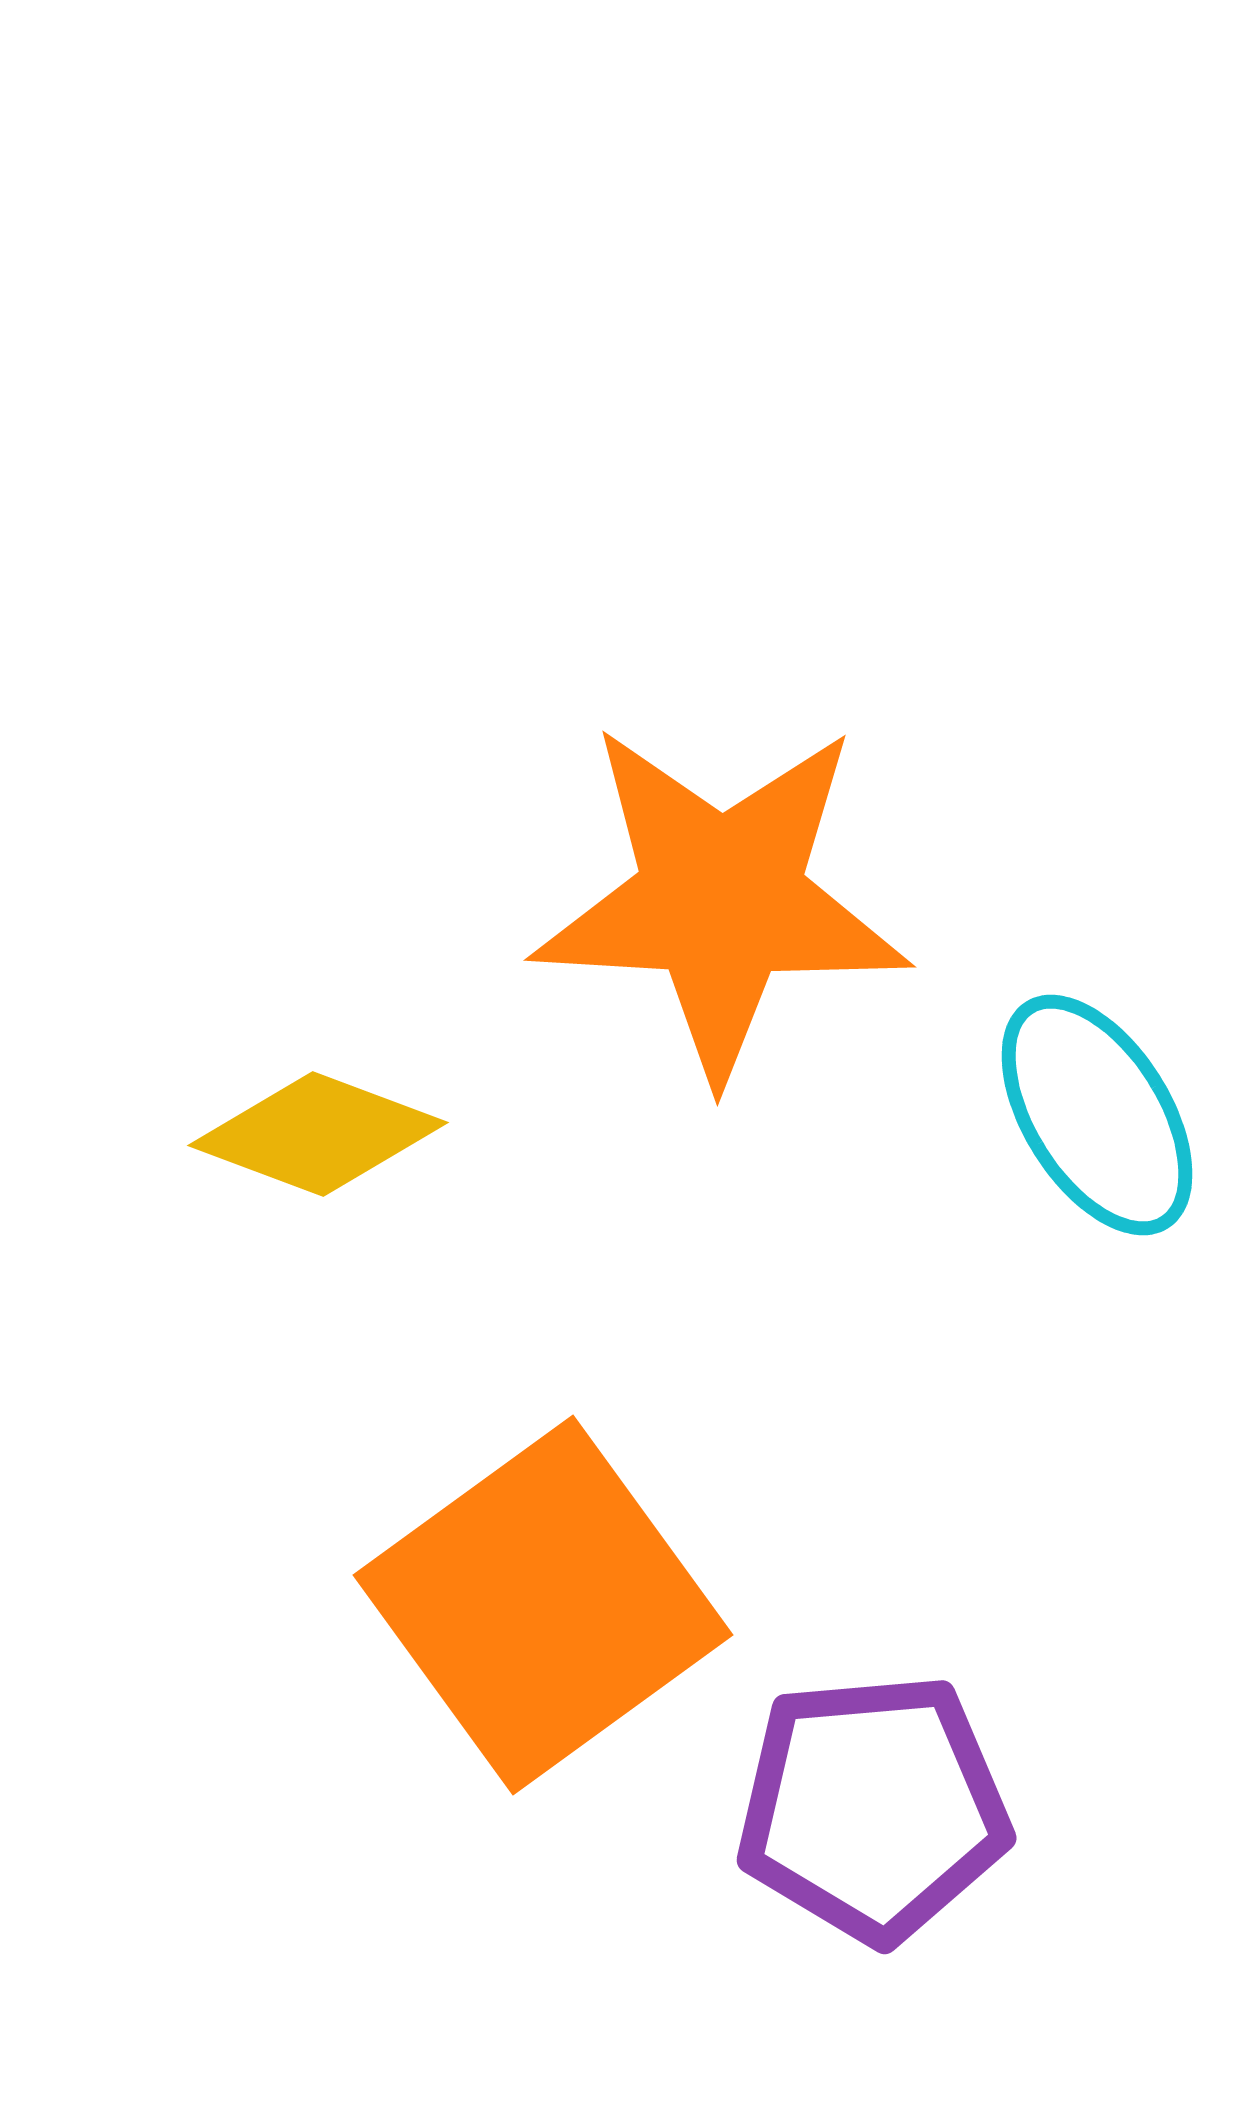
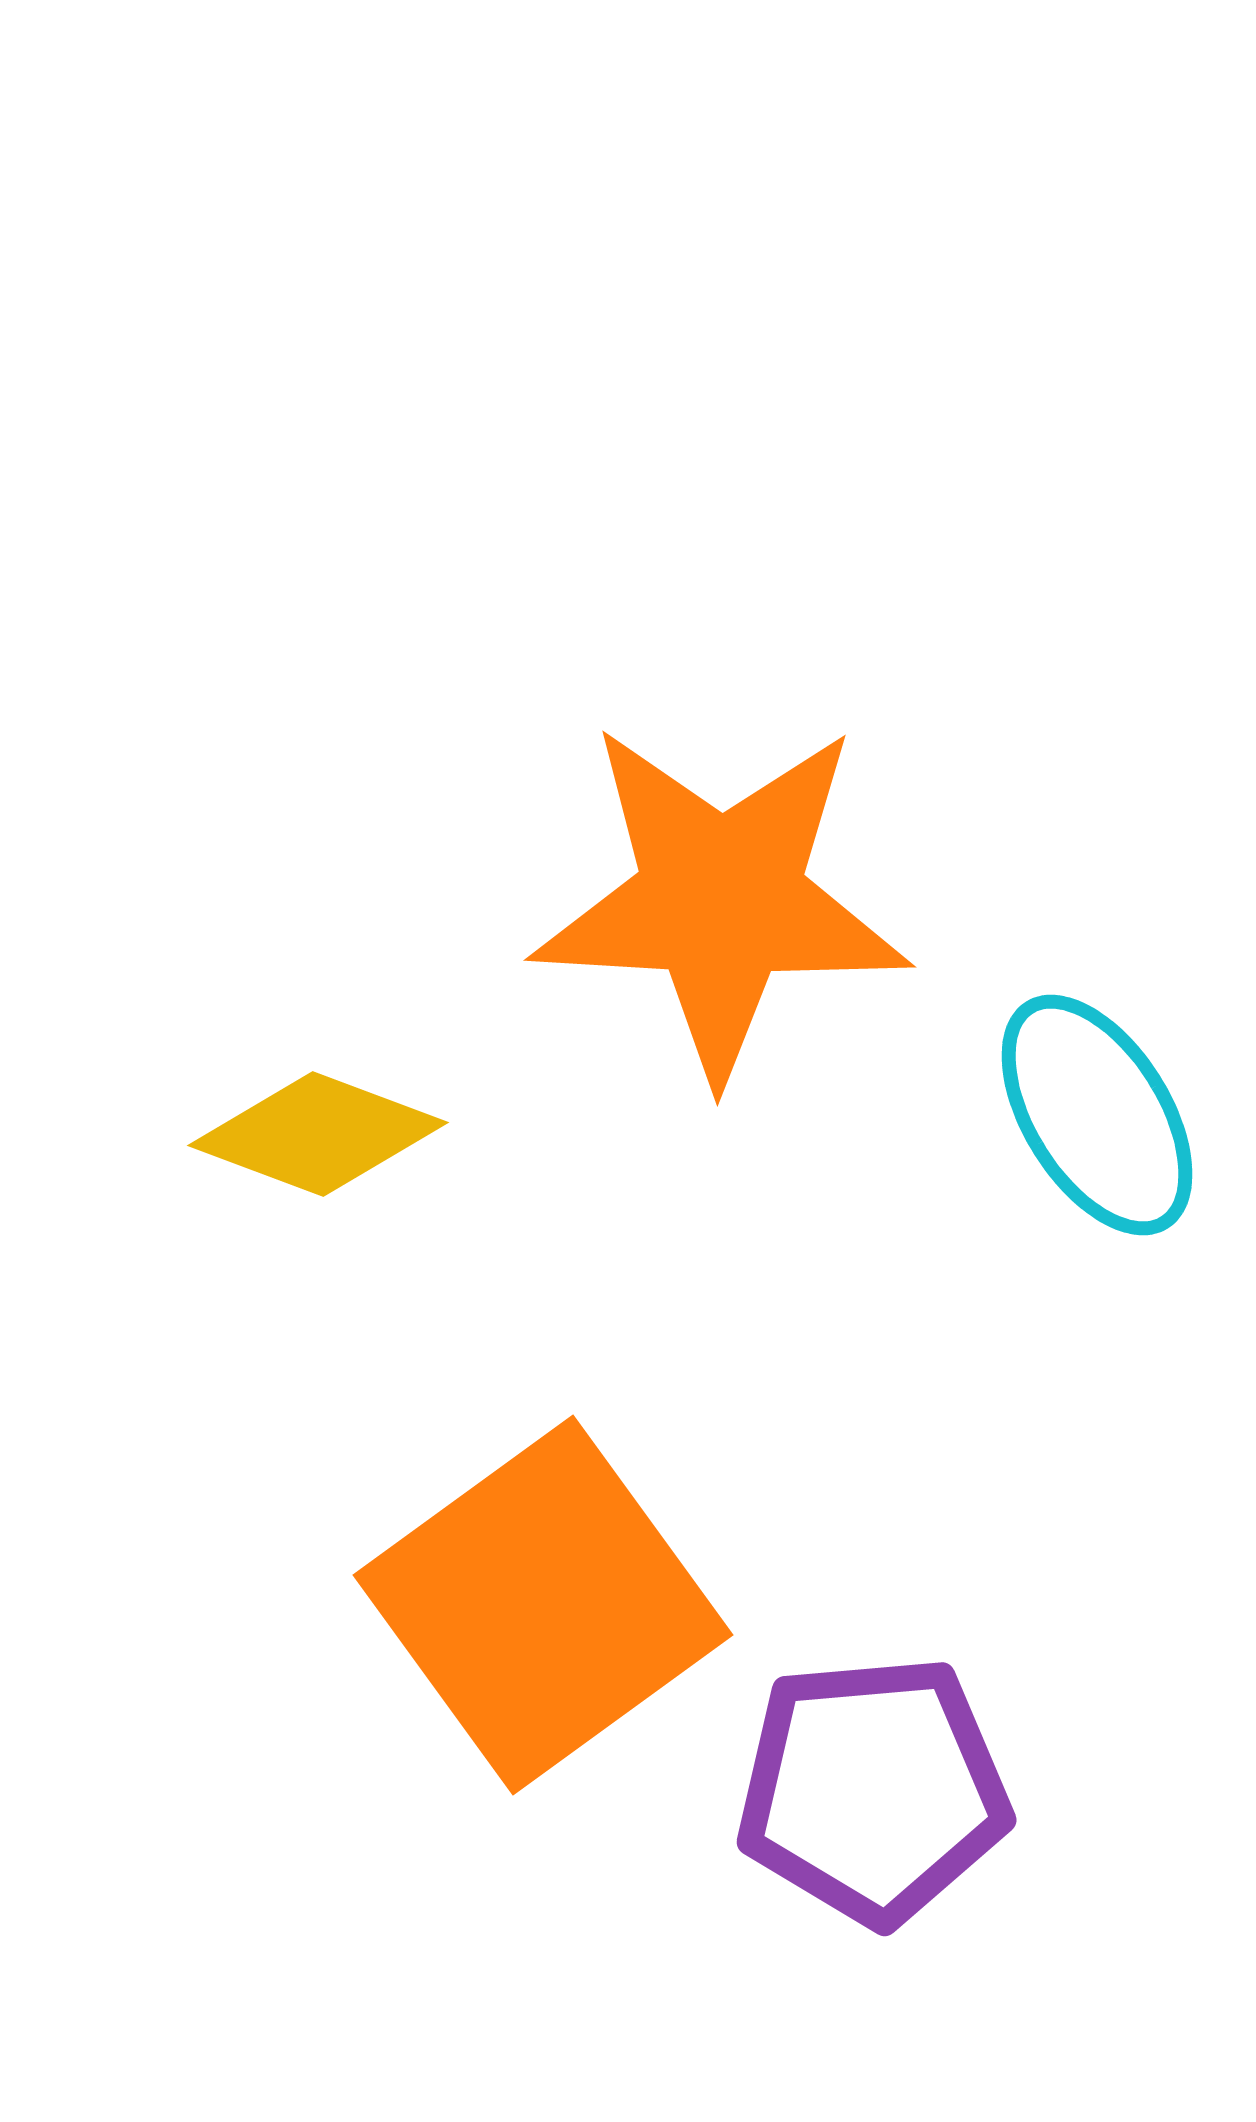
purple pentagon: moved 18 px up
